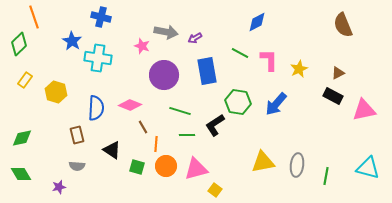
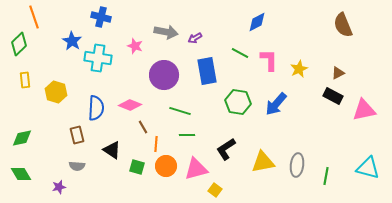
pink star at (142, 46): moved 7 px left
yellow rectangle at (25, 80): rotated 42 degrees counterclockwise
black L-shape at (215, 125): moved 11 px right, 24 px down
